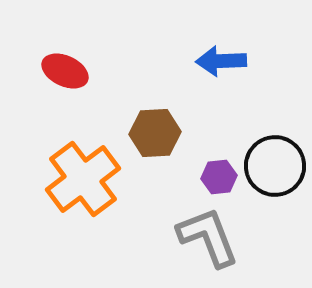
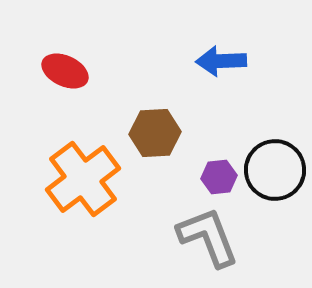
black circle: moved 4 px down
